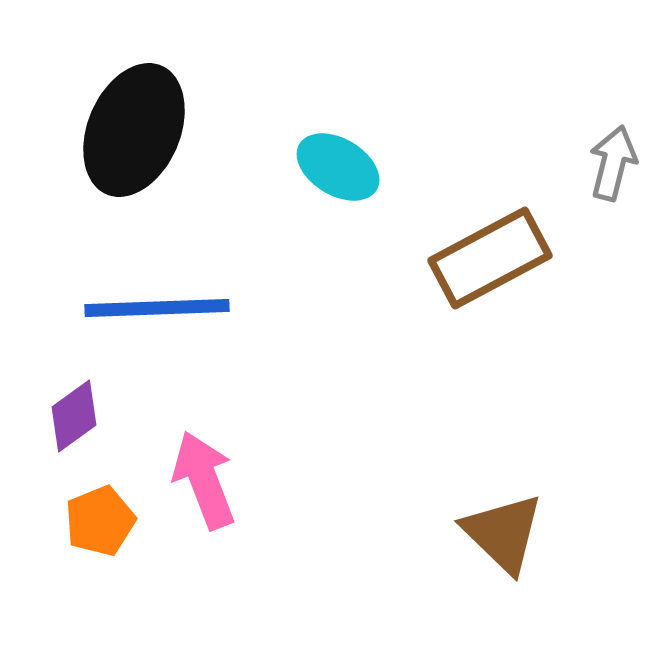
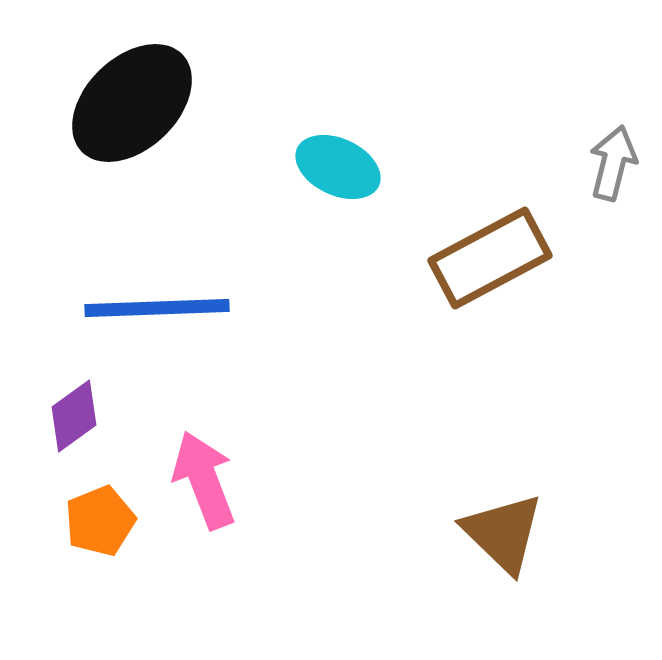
black ellipse: moved 2 px left, 27 px up; rotated 23 degrees clockwise
cyan ellipse: rotated 6 degrees counterclockwise
